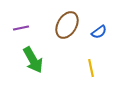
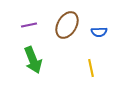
purple line: moved 8 px right, 3 px up
blue semicircle: rotated 35 degrees clockwise
green arrow: rotated 8 degrees clockwise
